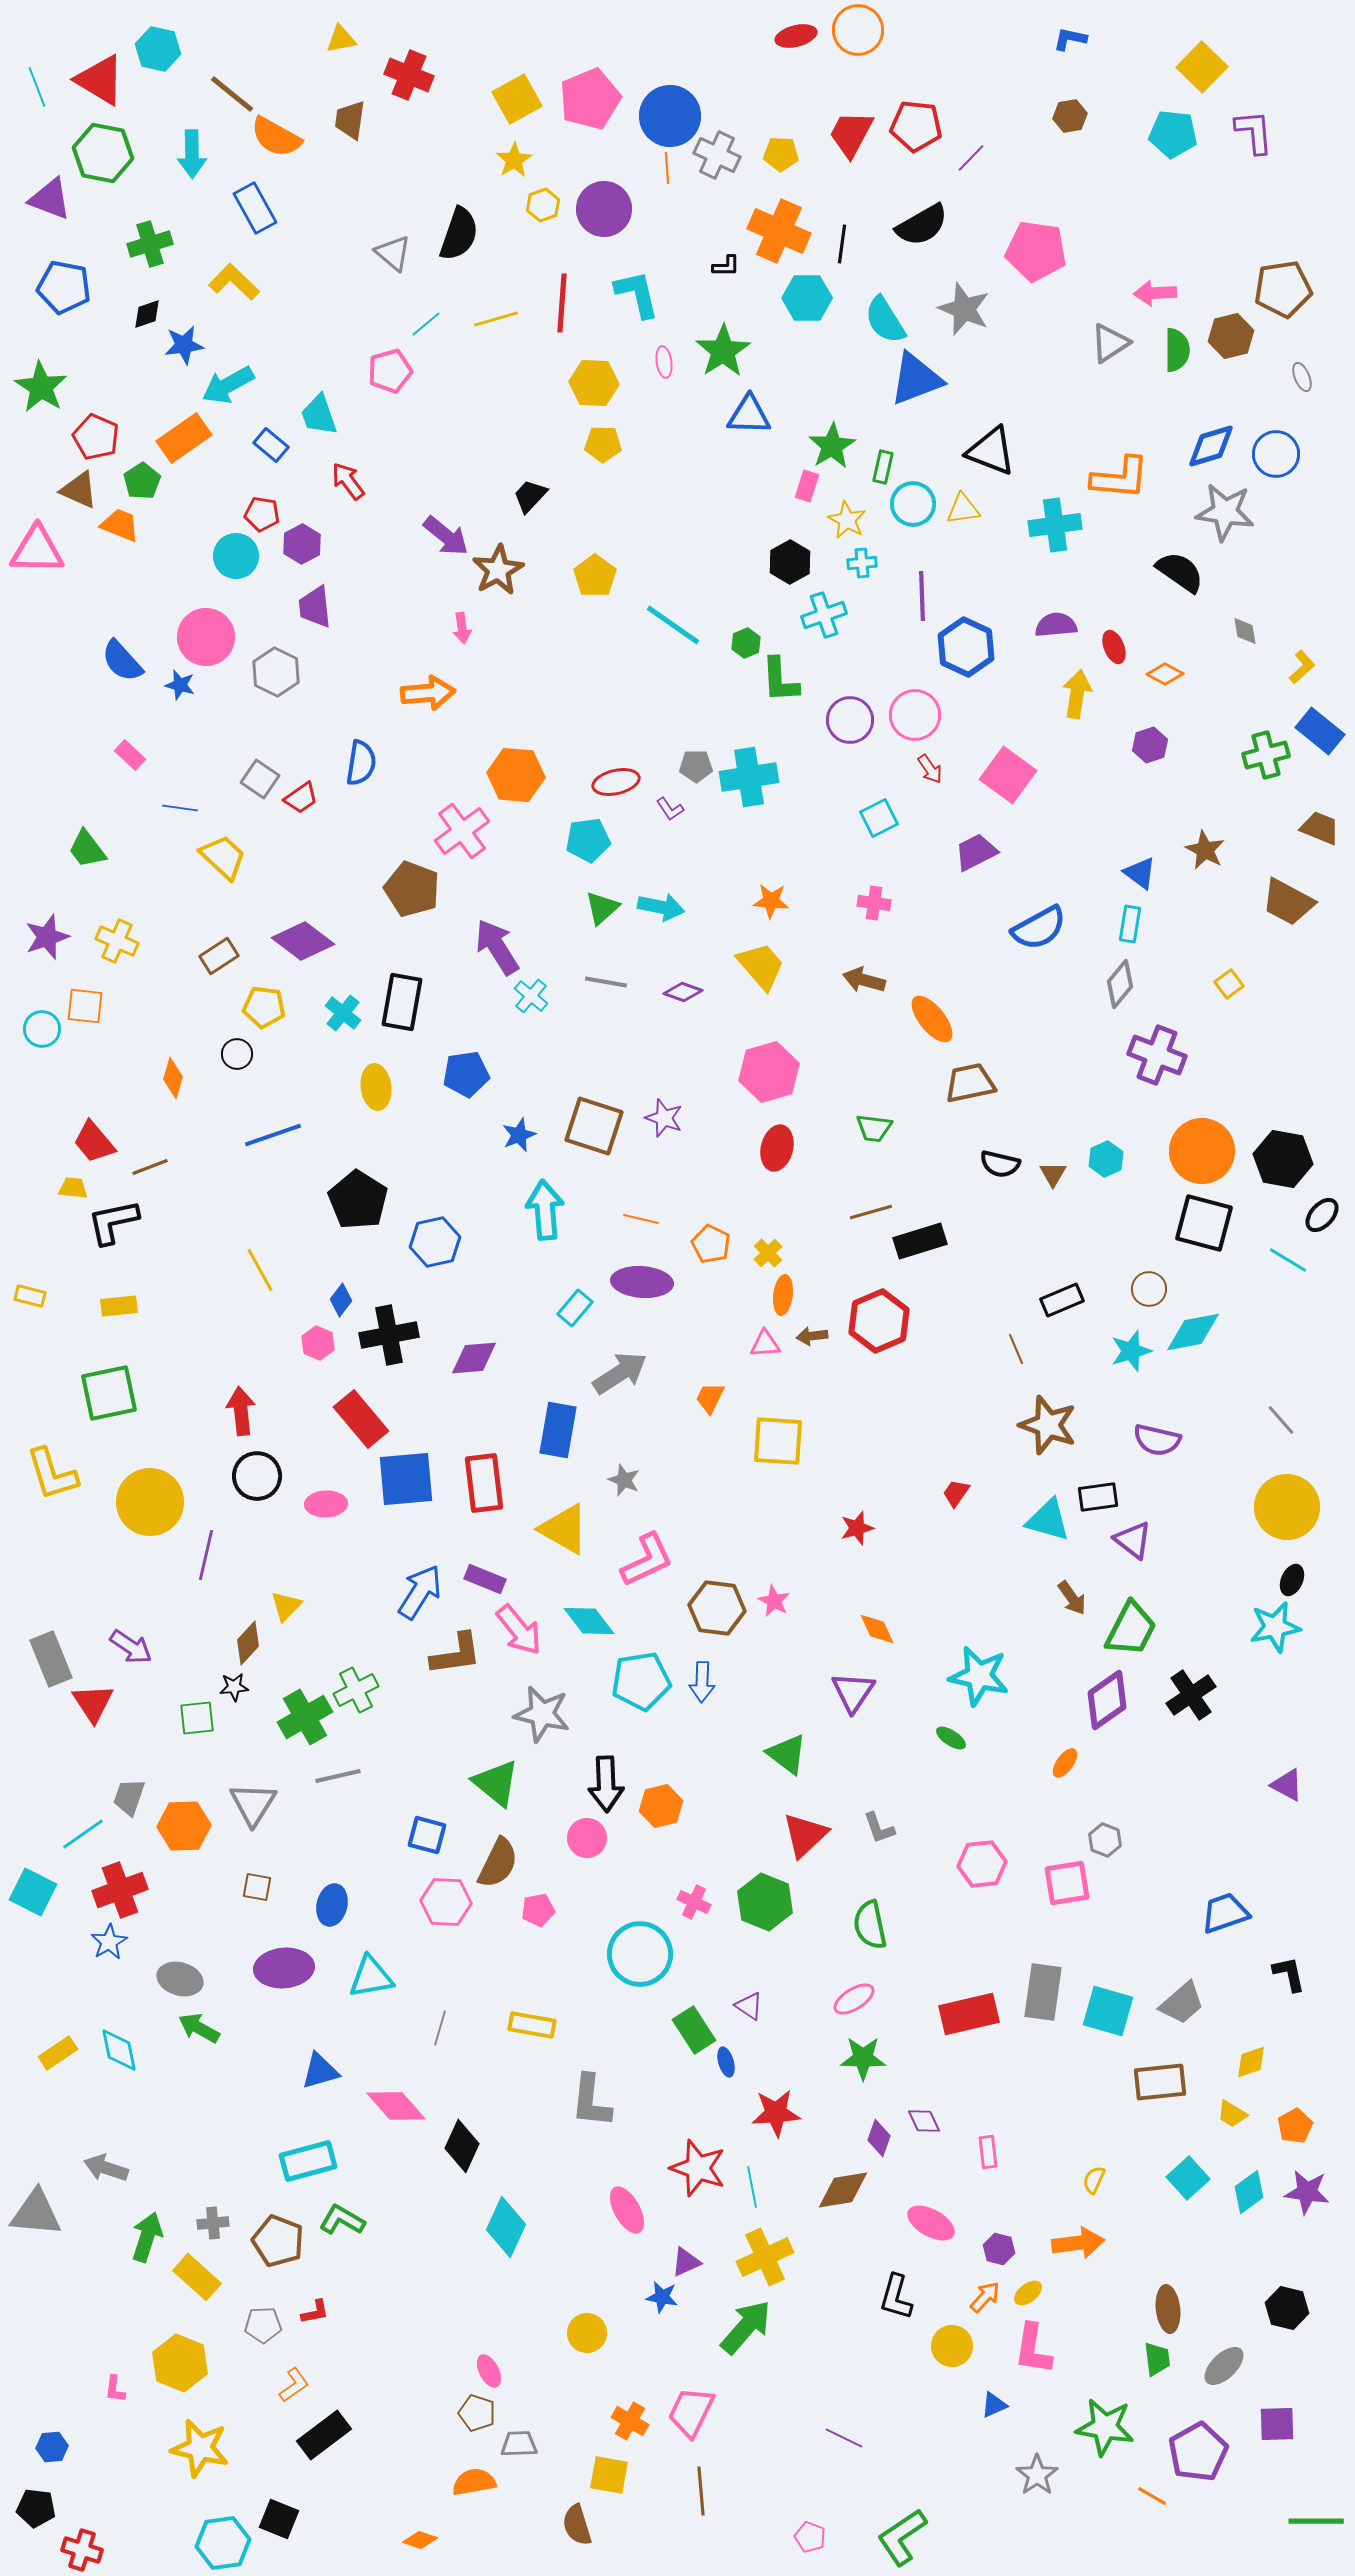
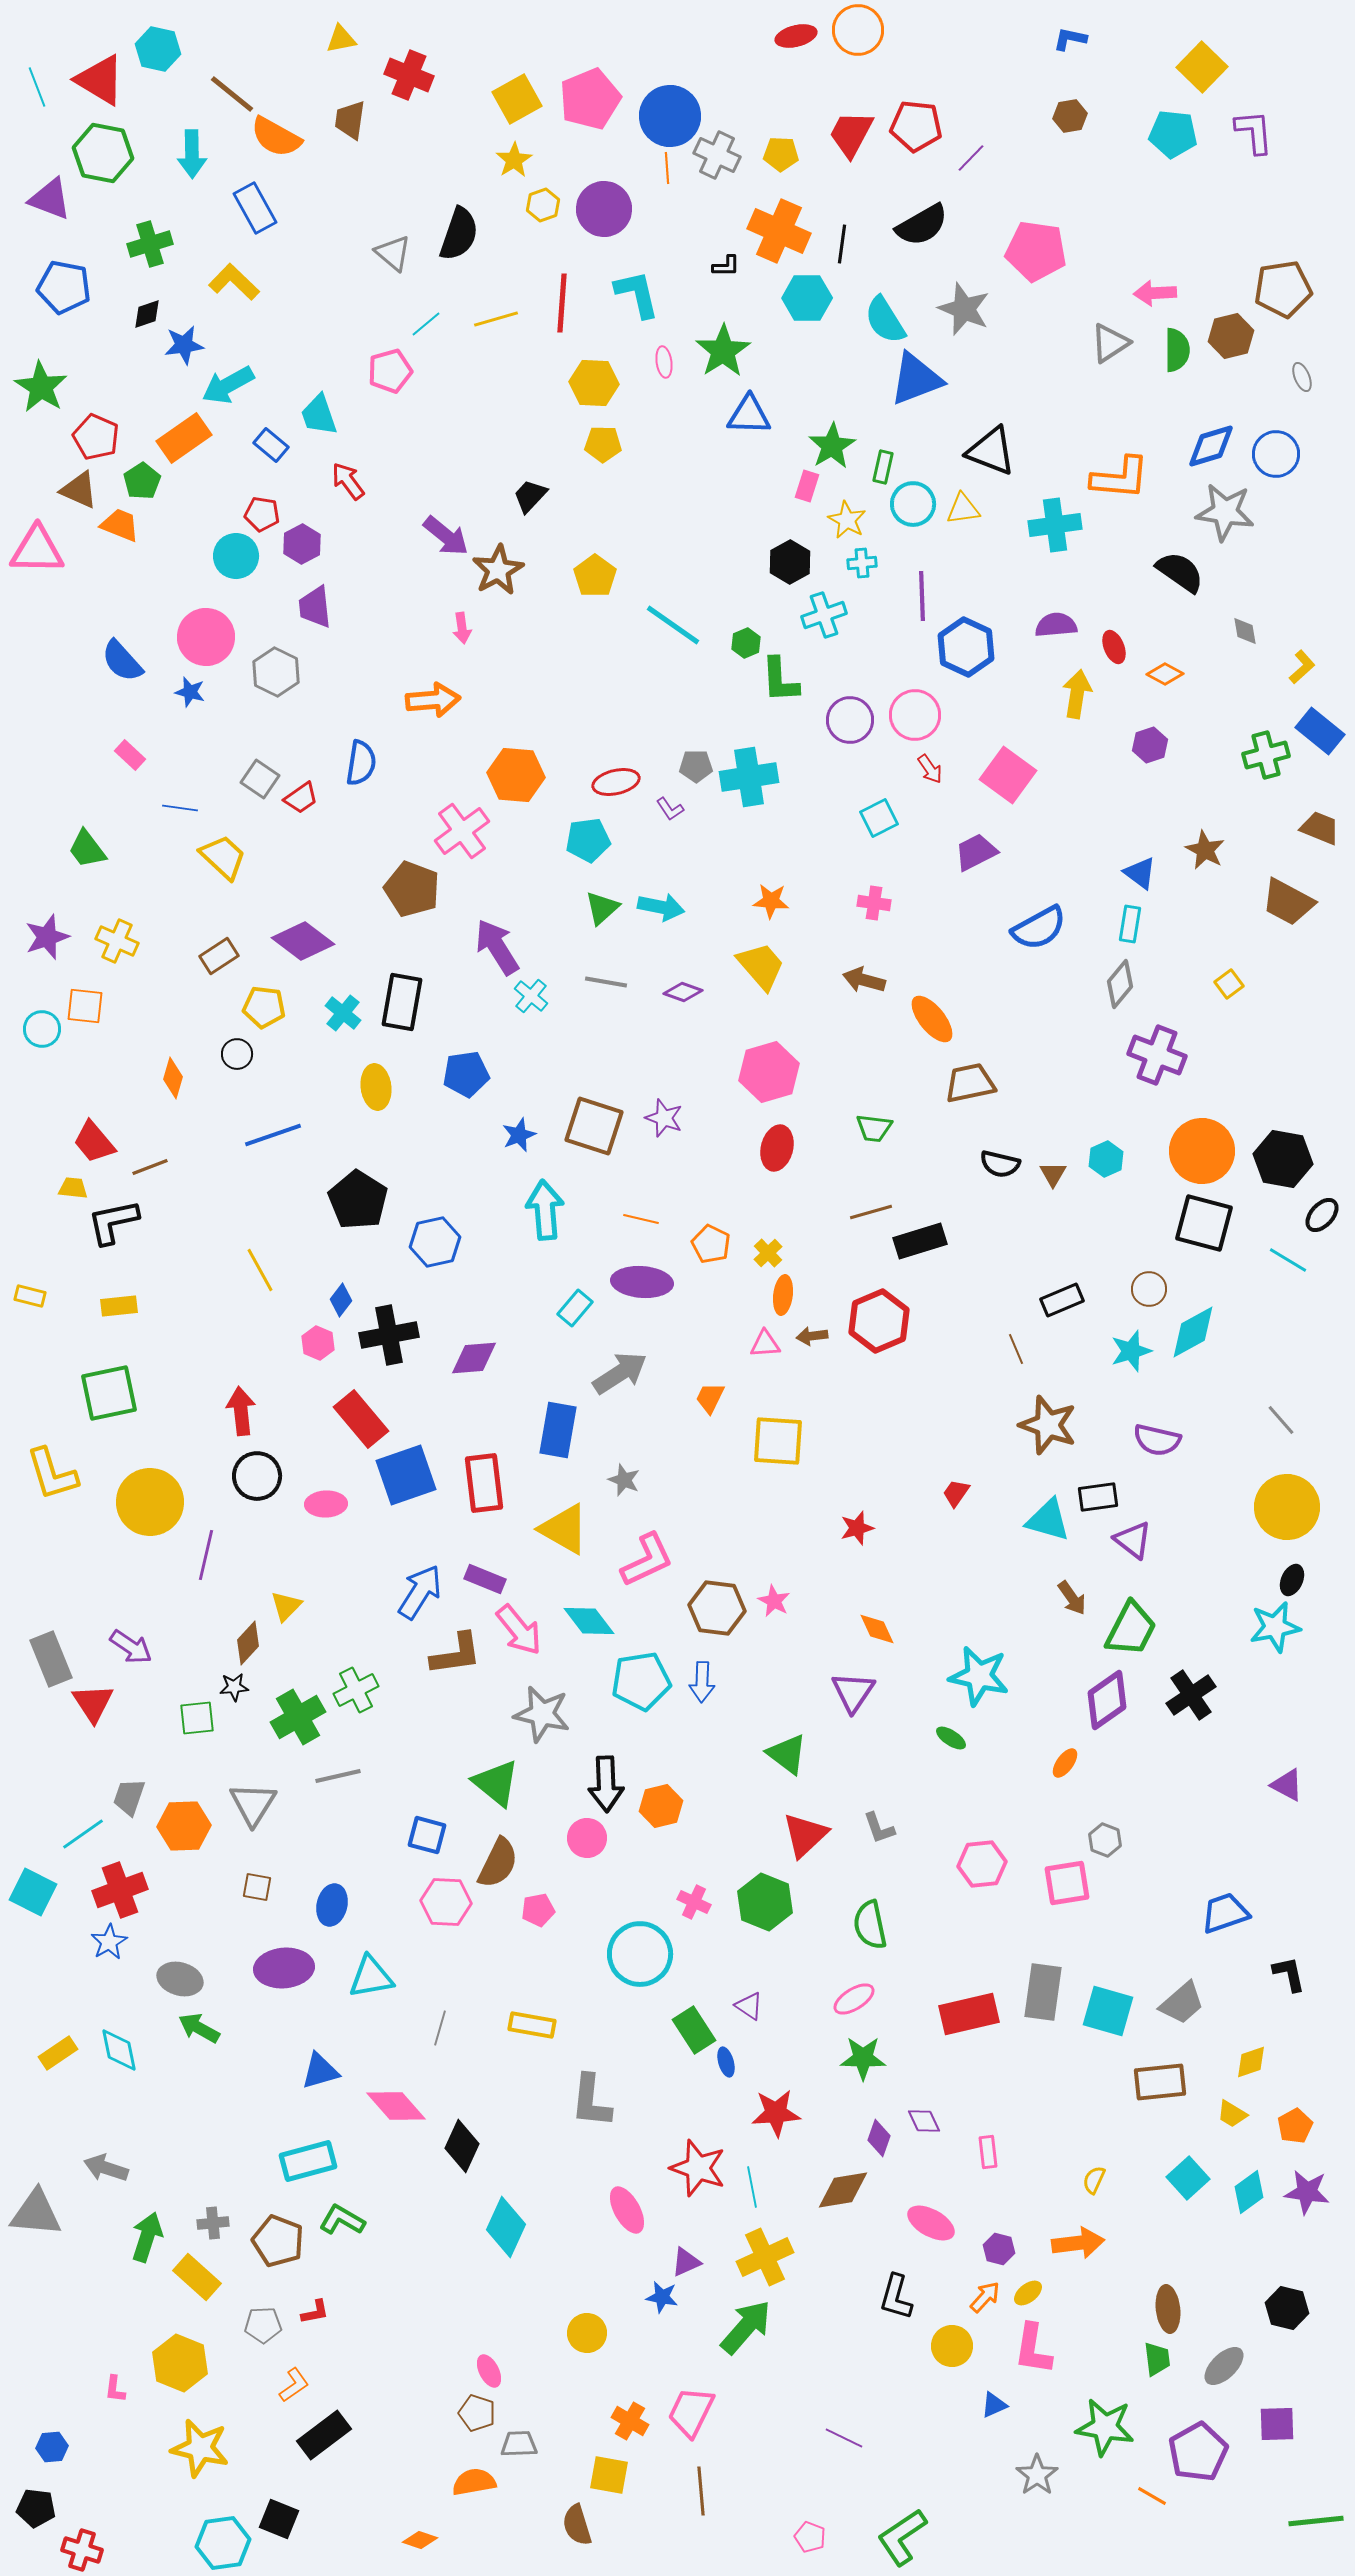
blue star at (180, 685): moved 10 px right, 7 px down
orange arrow at (428, 693): moved 5 px right, 7 px down
cyan diamond at (1193, 1332): rotated 18 degrees counterclockwise
blue square at (406, 1479): moved 4 px up; rotated 14 degrees counterclockwise
green cross at (305, 1717): moved 7 px left
green line at (1316, 2521): rotated 6 degrees counterclockwise
